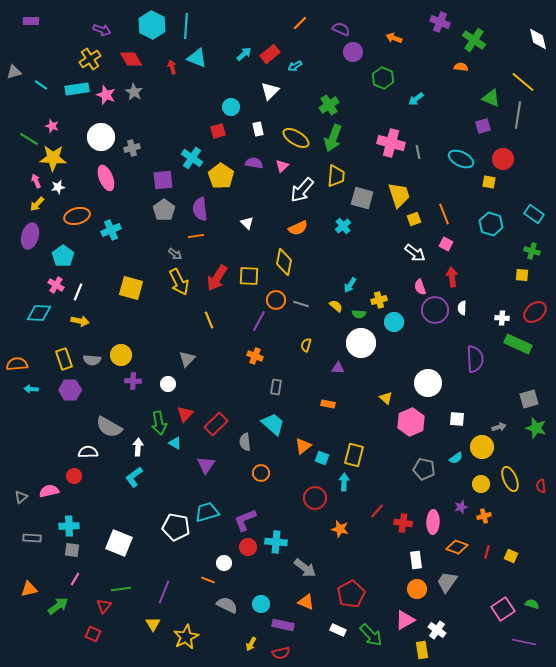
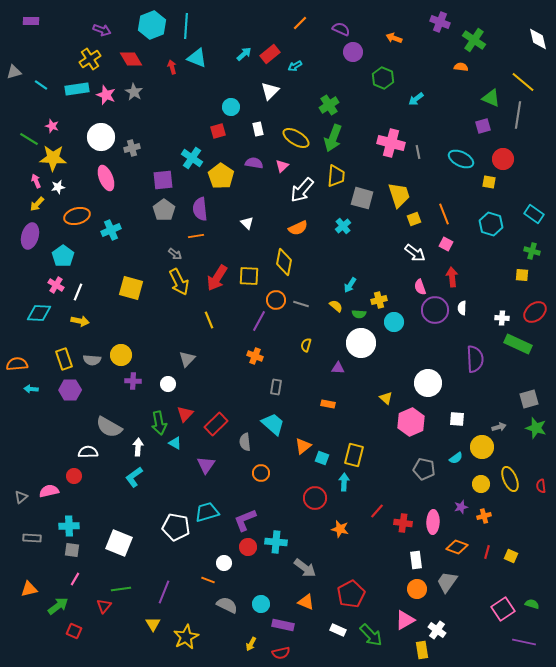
cyan hexagon at (152, 25): rotated 12 degrees clockwise
red square at (93, 634): moved 19 px left, 3 px up
